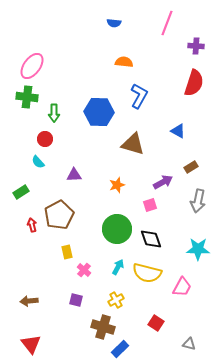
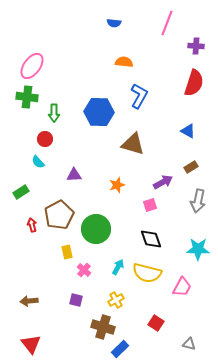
blue triangle: moved 10 px right
green circle: moved 21 px left
